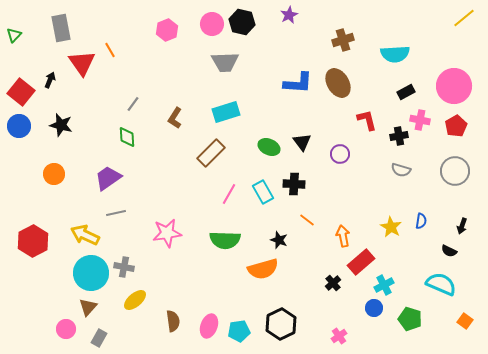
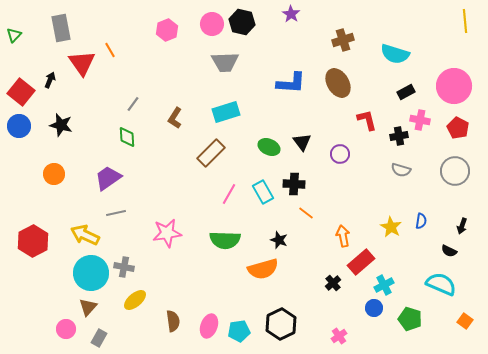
purple star at (289, 15): moved 2 px right, 1 px up; rotated 12 degrees counterclockwise
yellow line at (464, 18): moved 1 px right, 3 px down; rotated 55 degrees counterclockwise
cyan semicircle at (395, 54): rotated 20 degrees clockwise
blue L-shape at (298, 83): moved 7 px left
red pentagon at (456, 126): moved 2 px right, 2 px down; rotated 15 degrees counterclockwise
orange line at (307, 220): moved 1 px left, 7 px up
